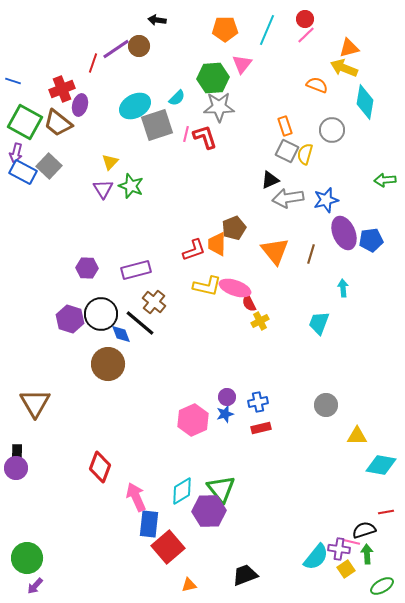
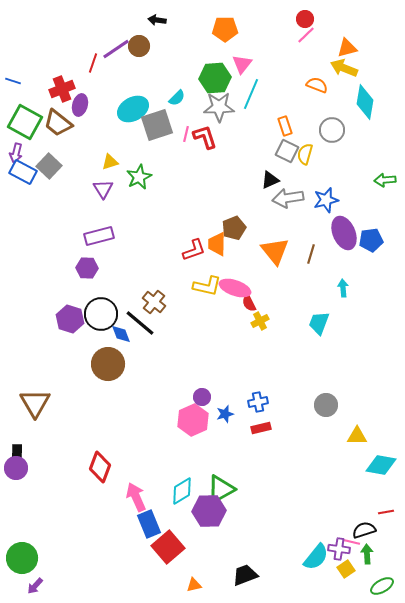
cyan line at (267, 30): moved 16 px left, 64 px down
orange triangle at (349, 48): moved 2 px left
green hexagon at (213, 78): moved 2 px right
cyan ellipse at (135, 106): moved 2 px left, 3 px down
yellow triangle at (110, 162): rotated 30 degrees clockwise
green star at (131, 186): moved 8 px right, 9 px up; rotated 25 degrees clockwise
purple rectangle at (136, 270): moved 37 px left, 34 px up
purple circle at (227, 397): moved 25 px left
green triangle at (221, 489): rotated 40 degrees clockwise
blue rectangle at (149, 524): rotated 28 degrees counterclockwise
green circle at (27, 558): moved 5 px left
orange triangle at (189, 585): moved 5 px right
